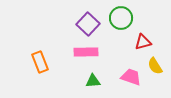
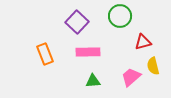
green circle: moved 1 px left, 2 px up
purple square: moved 11 px left, 2 px up
pink rectangle: moved 2 px right
orange rectangle: moved 5 px right, 8 px up
yellow semicircle: moved 2 px left; rotated 18 degrees clockwise
pink trapezoid: rotated 60 degrees counterclockwise
